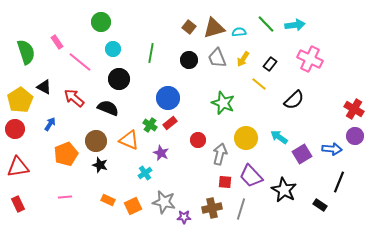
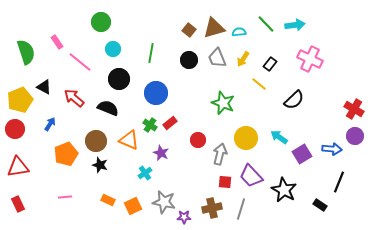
brown square at (189, 27): moved 3 px down
blue circle at (168, 98): moved 12 px left, 5 px up
yellow pentagon at (20, 100): rotated 10 degrees clockwise
